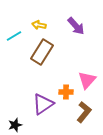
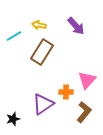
black star: moved 2 px left, 6 px up
